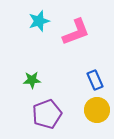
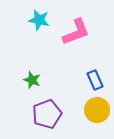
cyan star: moved 1 px up; rotated 30 degrees clockwise
green star: rotated 24 degrees clockwise
